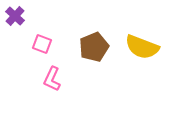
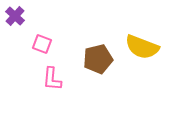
brown pentagon: moved 4 px right, 12 px down; rotated 8 degrees clockwise
pink L-shape: rotated 20 degrees counterclockwise
